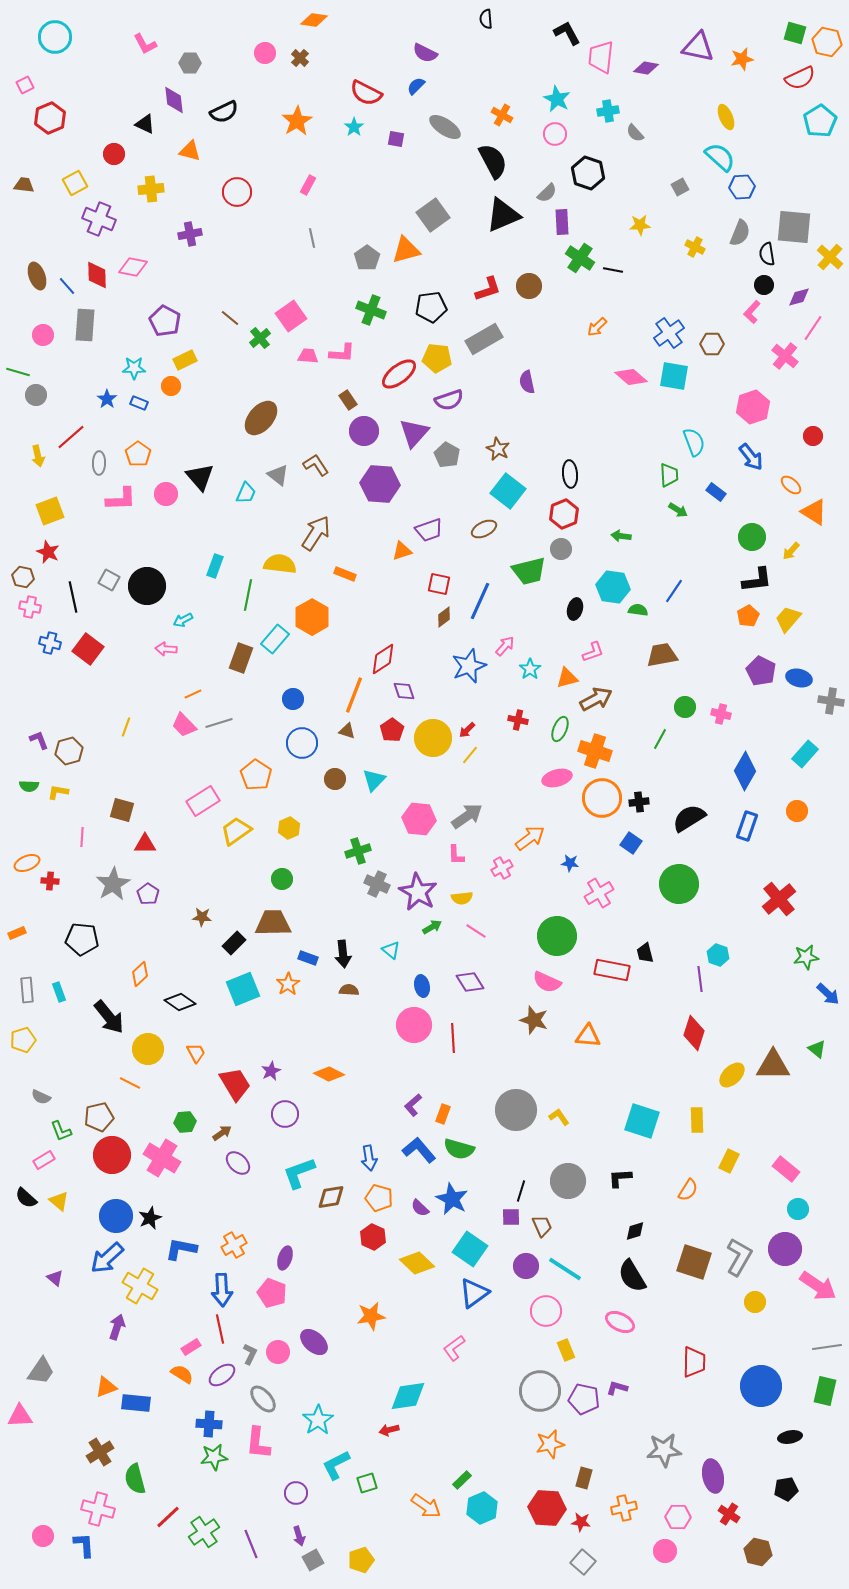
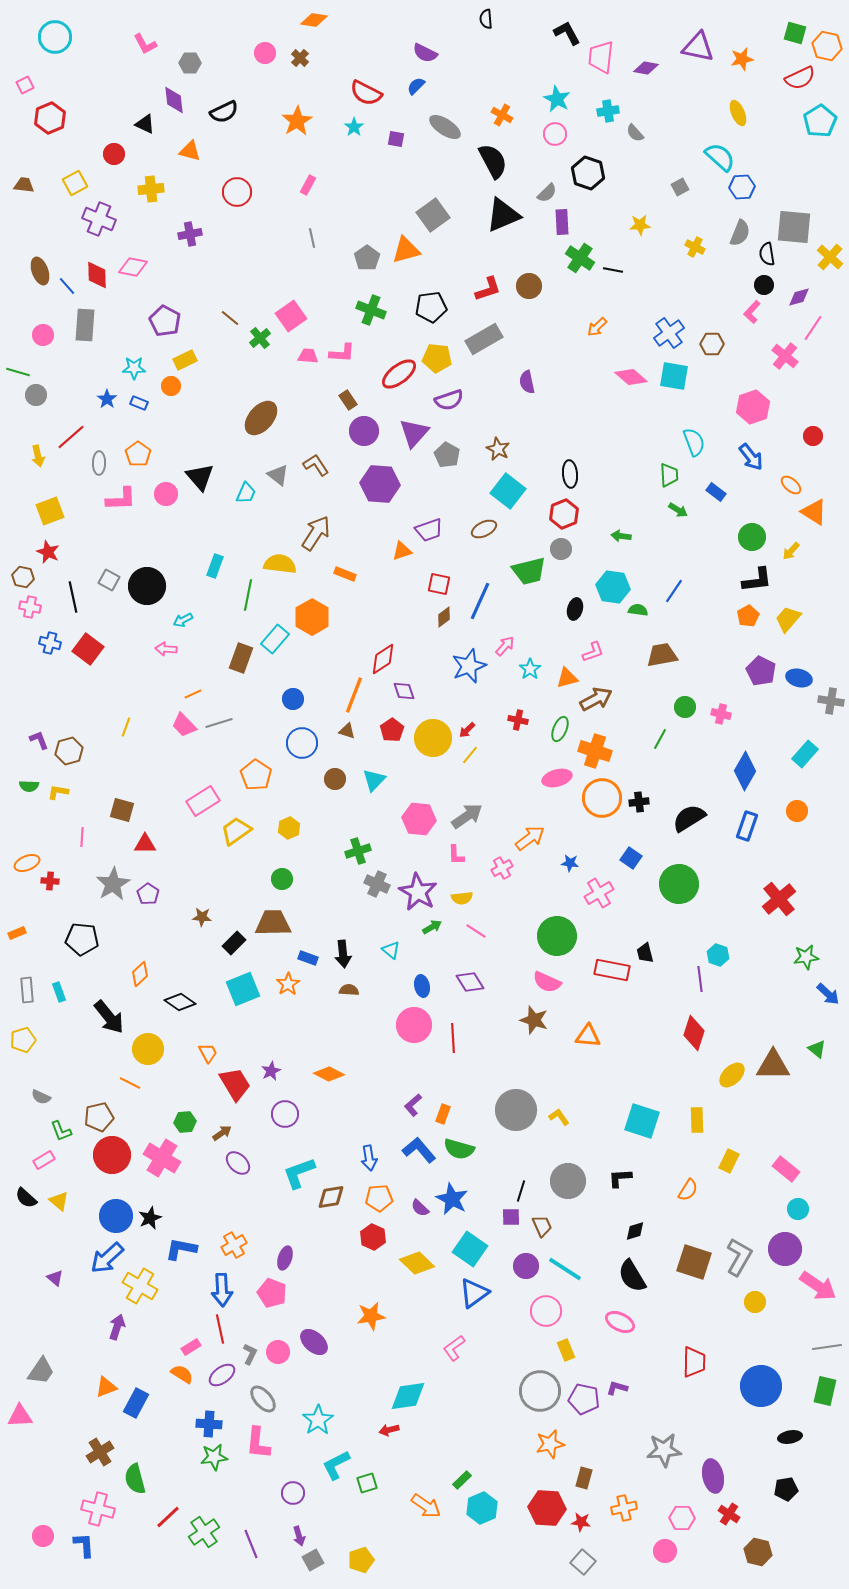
orange hexagon at (827, 42): moved 4 px down
yellow ellipse at (726, 117): moved 12 px right, 4 px up
brown ellipse at (37, 276): moved 3 px right, 5 px up
blue square at (631, 843): moved 15 px down
orange trapezoid at (196, 1053): moved 12 px right
orange pentagon at (379, 1198): rotated 20 degrees counterclockwise
blue rectangle at (136, 1403): rotated 68 degrees counterclockwise
purple circle at (296, 1493): moved 3 px left
pink hexagon at (678, 1517): moved 4 px right, 1 px down
